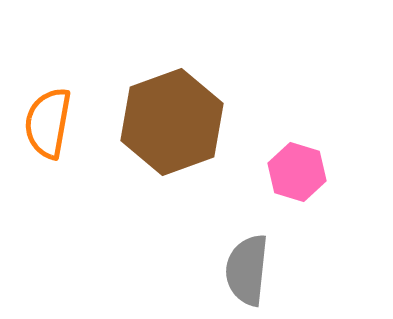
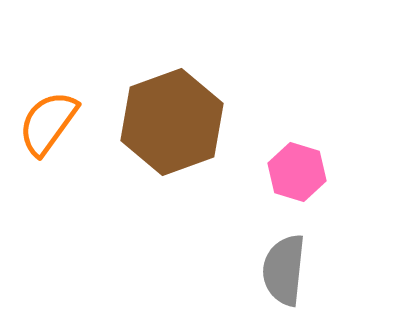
orange semicircle: rotated 26 degrees clockwise
gray semicircle: moved 37 px right
